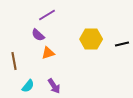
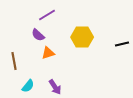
yellow hexagon: moved 9 px left, 2 px up
purple arrow: moved 1 px right, 1 px down
